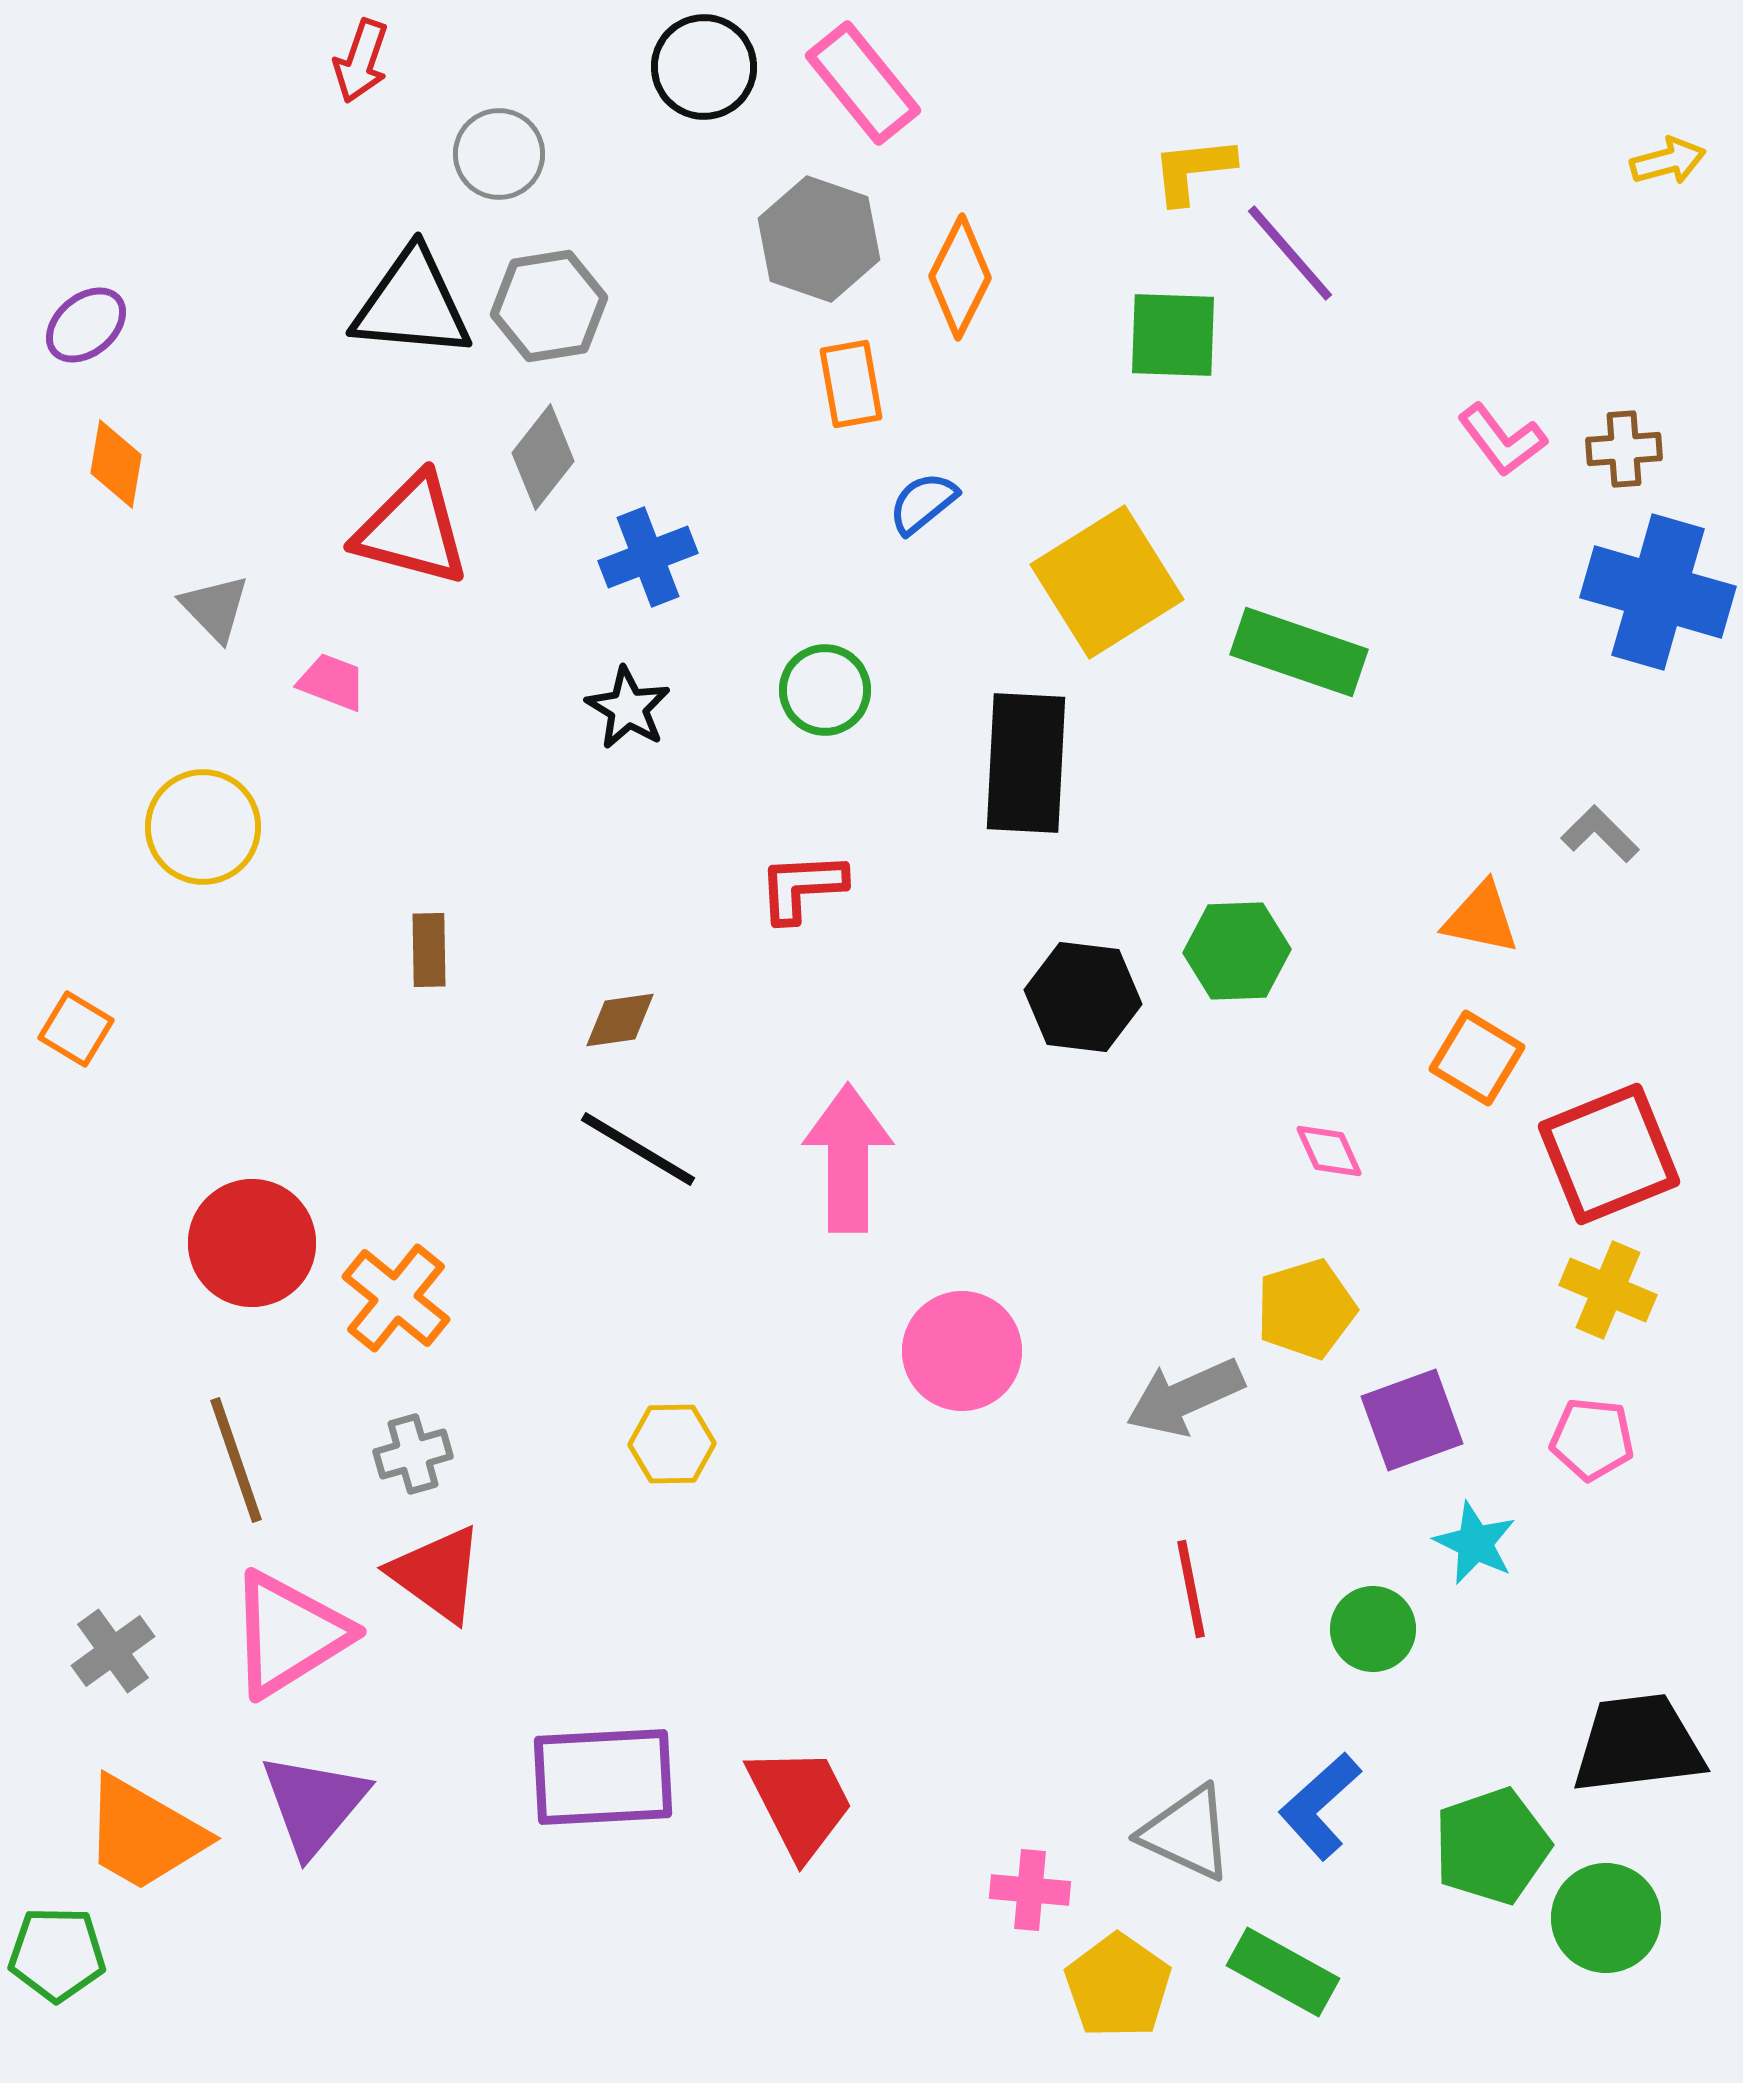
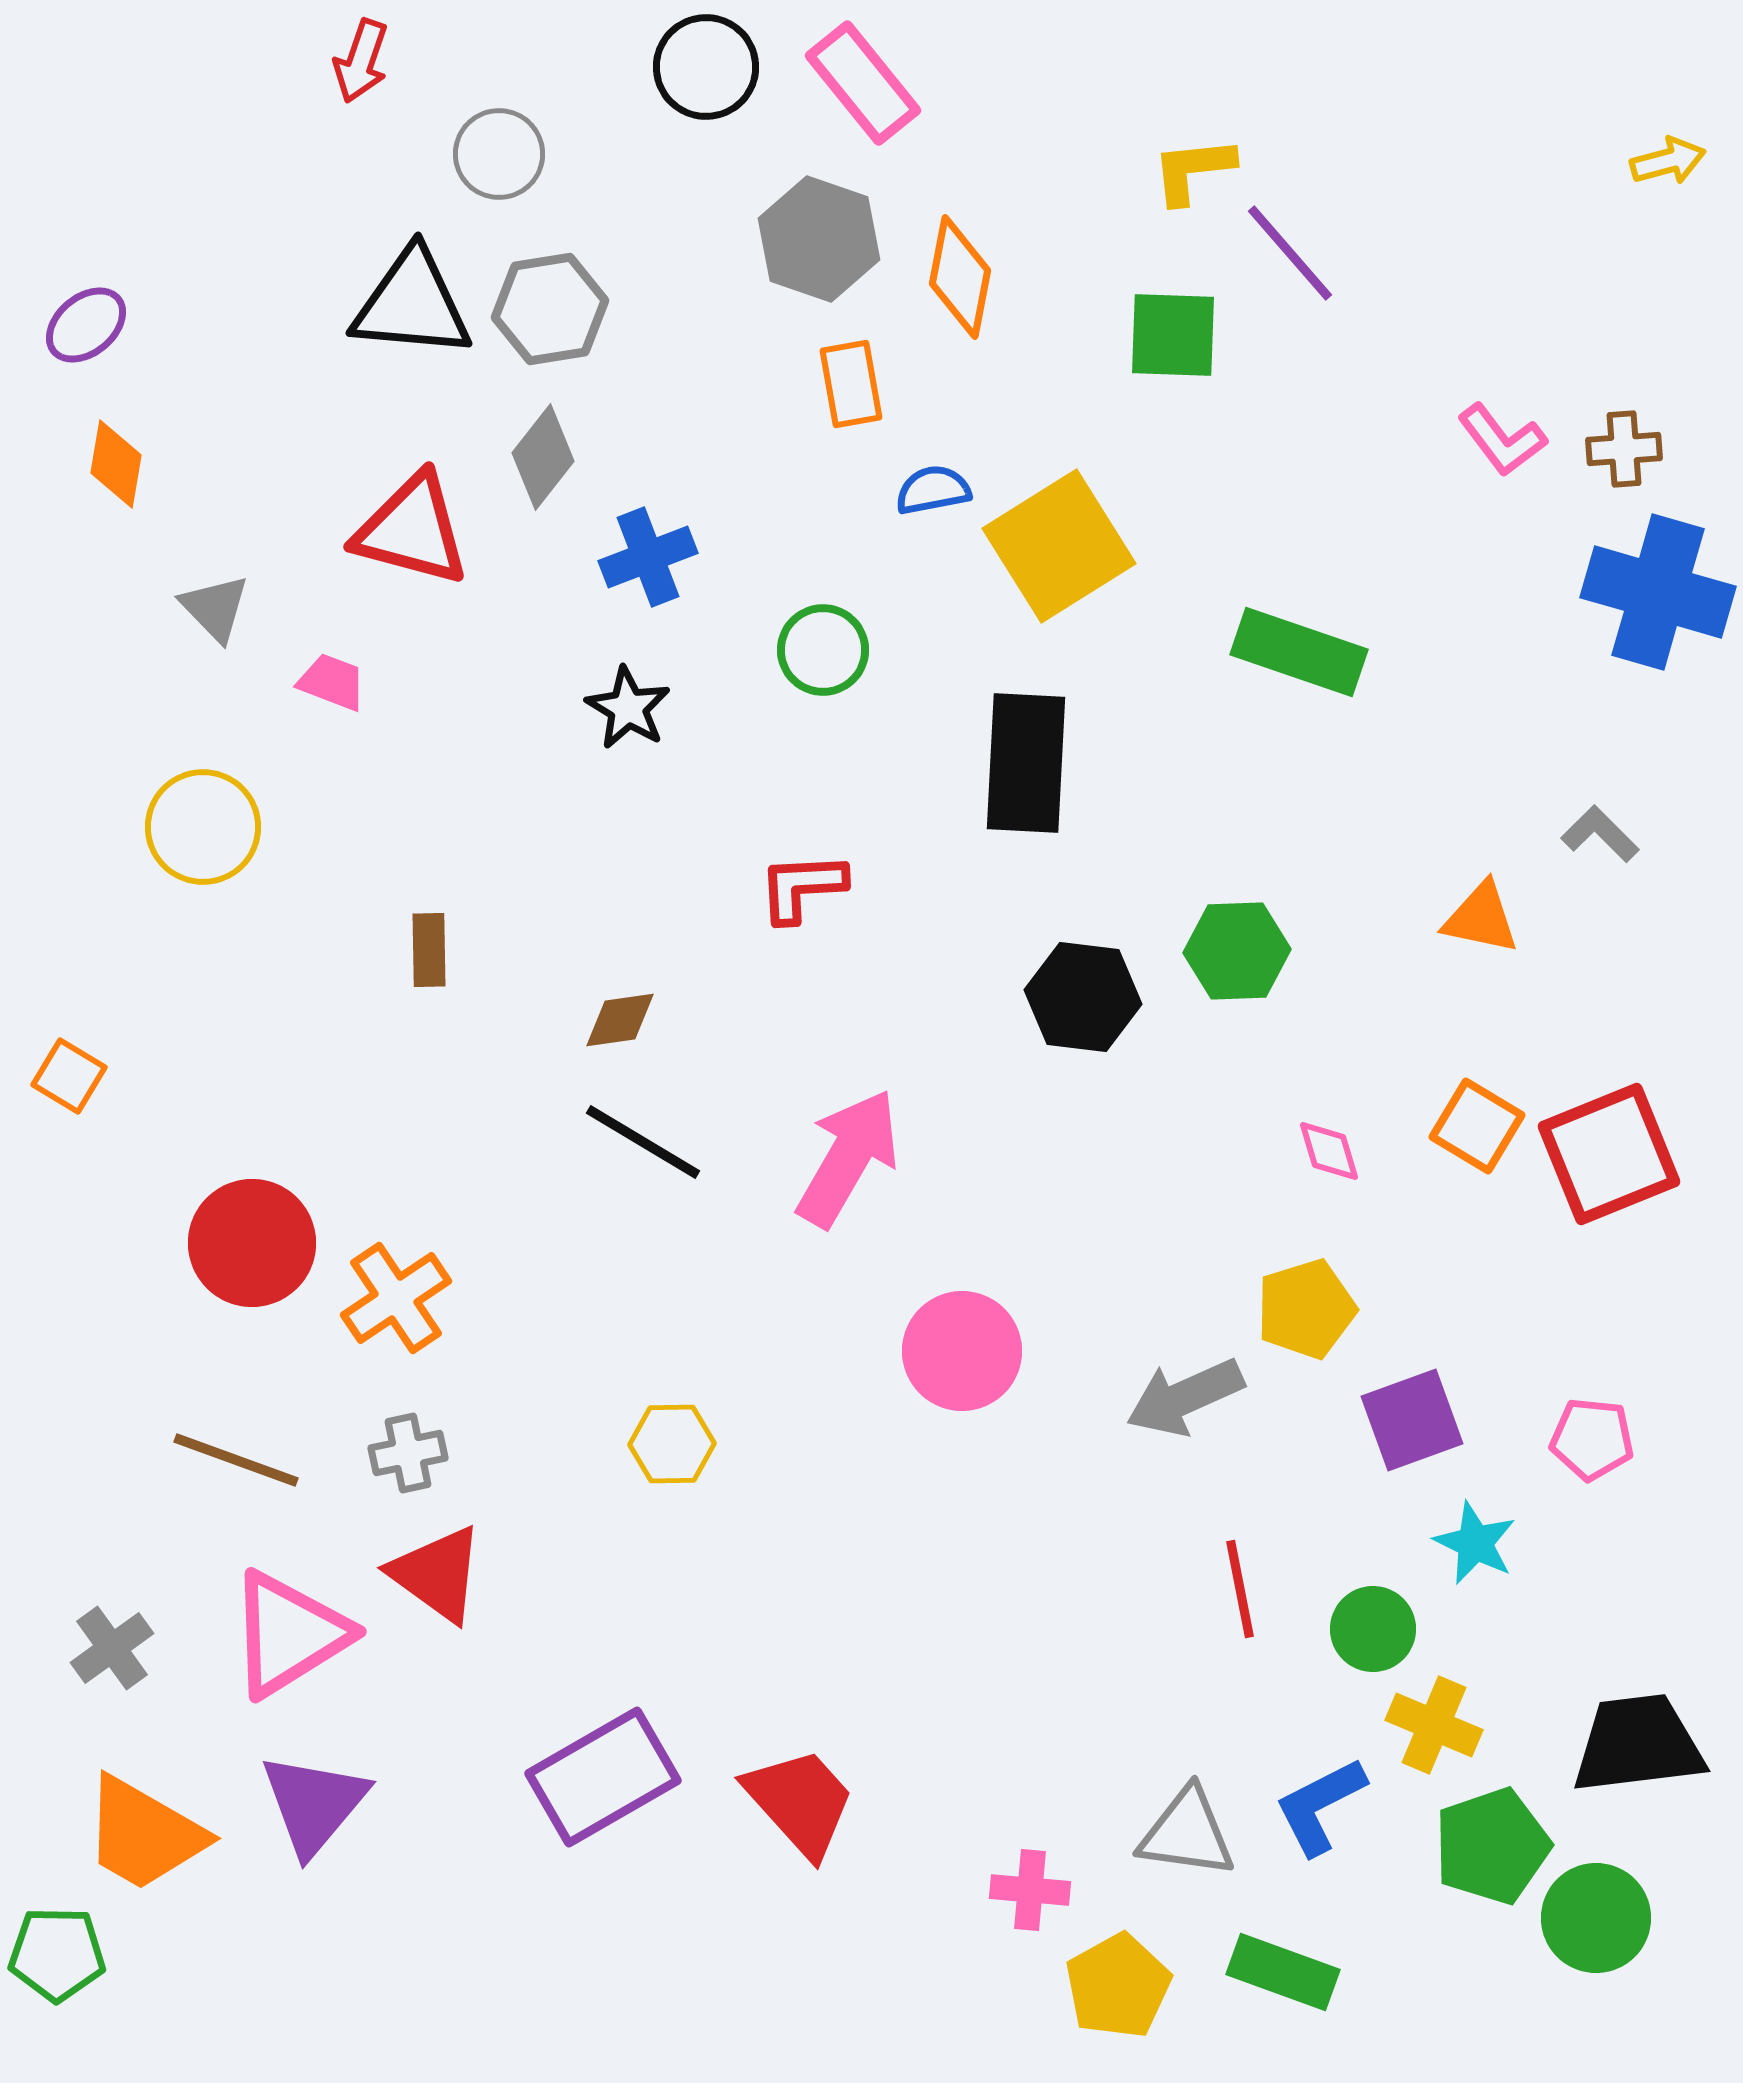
black circle at (704, 67): moved 2 px right
orange diamond at (960, 277): rotated 16 degrees counterclockwise
gray hexagon at (549, 306): moved 1 px right, 3 px down
blue semicircle at (923, 503): moved 10 px right, 13 px up; rotated 28 degrees clockwise
yellow square at (1107, 582): moved 48 px left, 36 px up
green circle at (825, 690): moved 2 px left, 40 px up
orange square at (76, 1029): moved 7 px left, 47 px down
orange square at (1477, 1058): moved 68 px down
black line at (638, 1149): moved 5 px right, 7 px up
pink diamond at (1329, 1151): rotated 8 degrees clockwise
pink arrow at (848, 1158): rotated 30 degrees clockwise
yellow cross at (1608, 1290): moved 174 px left, 435 px down
orange cross at (396, 1298): rotated 17 degrees clockwise
gray cross at (413, 1454): moved 5 px left, 1 px up; rotated 4 degrees clockwise
brown line at (236, 1460): rotated 51 degrees counterclockwise
red line at (1191, 1589): moved 49 px right
gray cross at (113, 1651): moved 1 px left, 3 px up
purple rectangle at (603, 1777): rotated 27 degrees counterclockwise
red trapezoid at (800, 1802): rotated 15 degrees counterclockwise
blue L-shape at (1320, 1806): rotated 15 degrees clockwise
gray triangle at (1187, 1833): rotated 17 degrees counterclockwise
green circle at (1606, 1918): moved 10 px left
green rectangle at (1283, 1972): rotated 9 degrees counterclockwise
yellow pentagon at (1118, 1986): rotated 8 degrees clockwise
